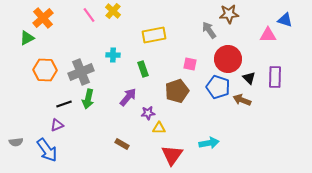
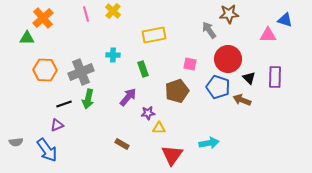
pink line: moved 3 px left, 1 px up; rotated 21 degrees clockwise
green triangle: rotated 28 degrees clockwise
